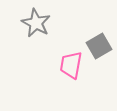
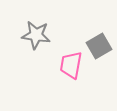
gray star: moved 12 px down; rotated 20 degrees counterclockwise
